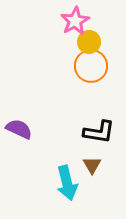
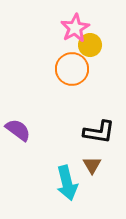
pink star: moved 7 px down
yellow circle: moved 1 px right, 3 px down
orange circle: moved 19 px left, 3 px down
purple semicircle: moved 1 px left, 1 px down; rotated 12 degrees clockwise
